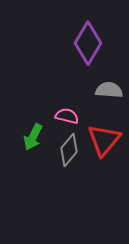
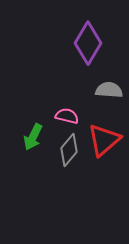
red triangle: rotated 9 degrees clockwise
